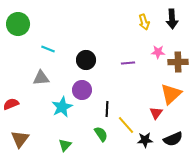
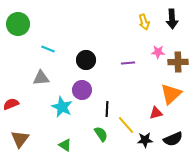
cyan star: rotated 20 degrees counterclockwise
red triangle: rotated 40 degrees clockwise
green triangle: rotated 40 degrees counterclockwise
